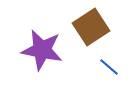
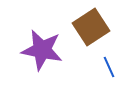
blue line: rotated 25 degrees clockwise
